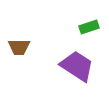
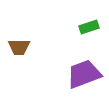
purple trapezoid: moved 7 px right, 8 px down; rotated 54 degrees counterclockwise
